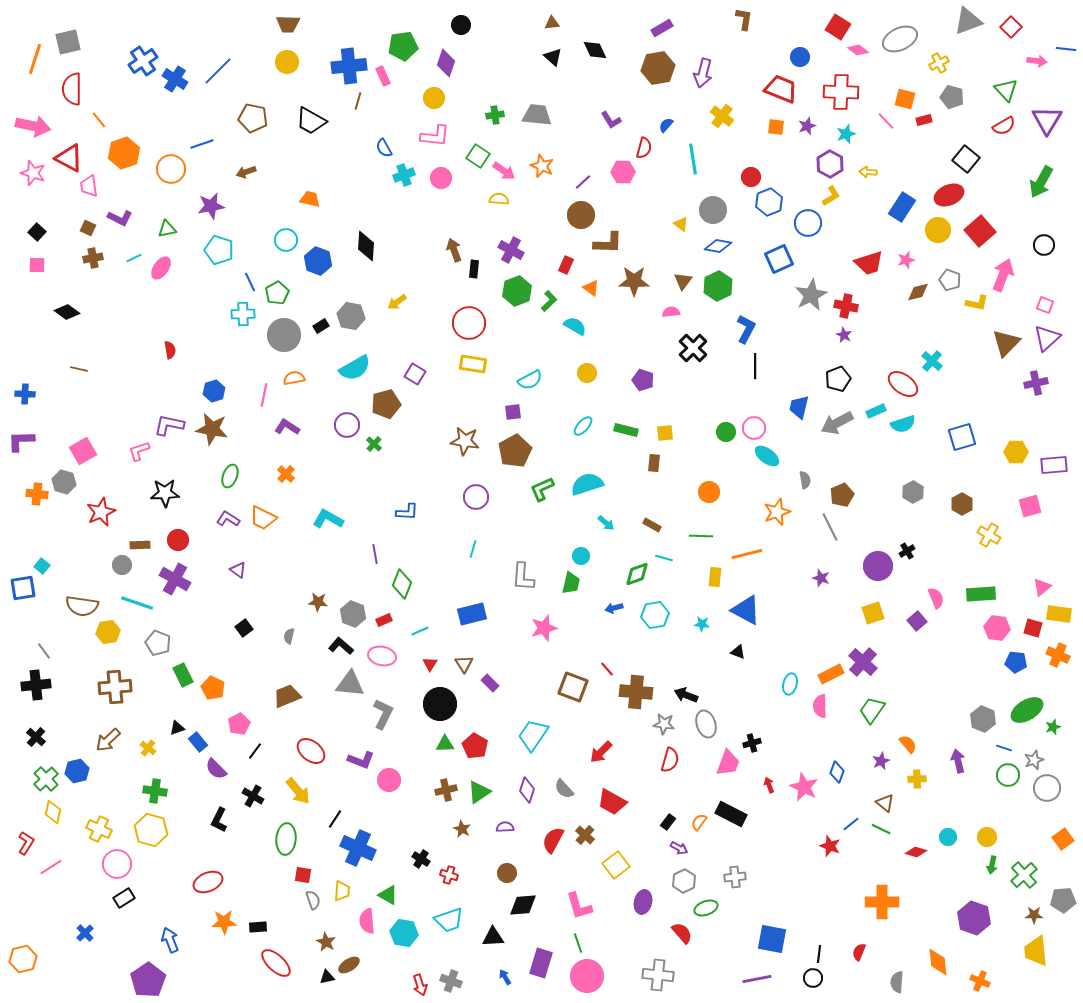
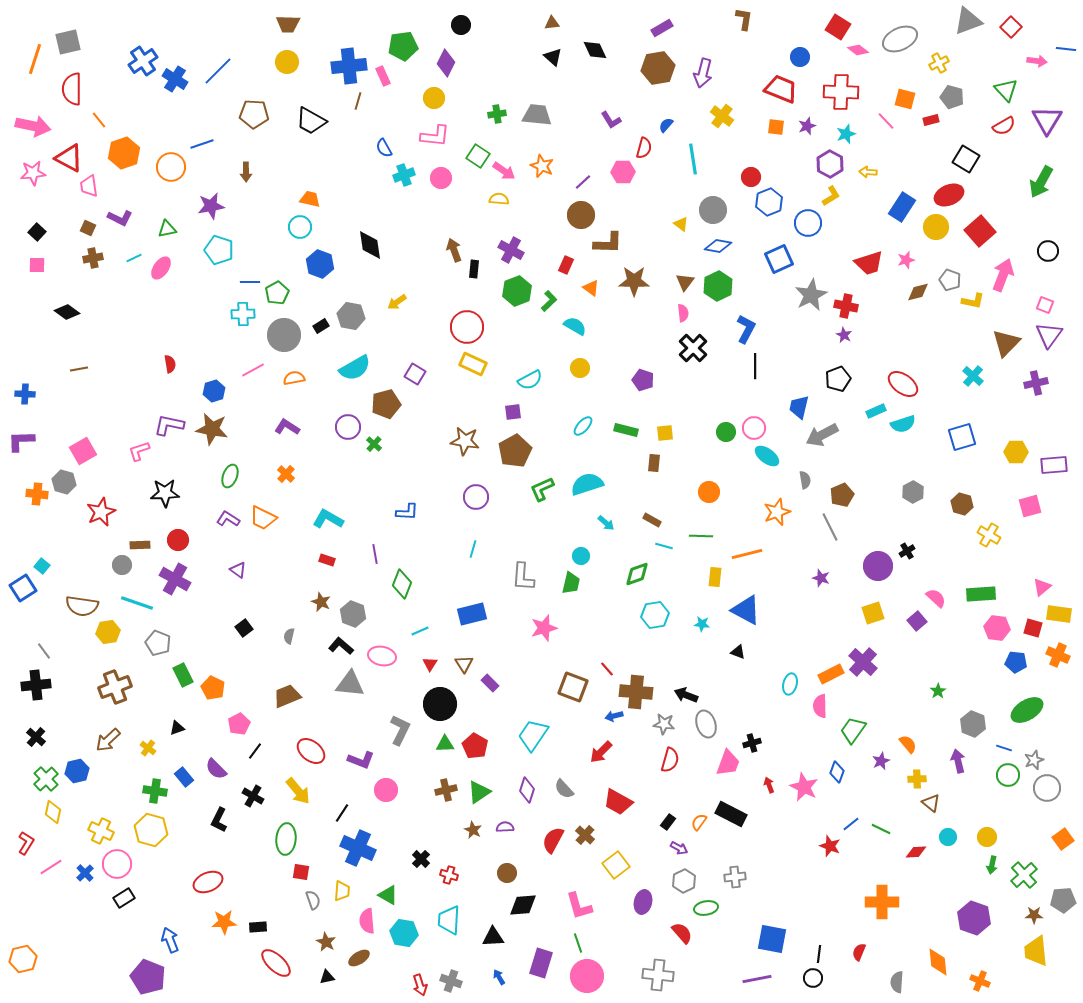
purple diamond at (446, 63): rotated 8 degrees clockwise
green cross at (495, 115): moved 2 px right, 1 px up
brown pentagon at (253, 118): moved 1 px right, 4 px up; rotated 8 degrees counterclockwise
red rectangle at (924, 120): moved 7 px right
black square at (966, 159): rotated 8 degrees counterclockwise
orange circle at (171, 169): moved 2 px up
brown arrow at (246, 172): rotated 72 degrees counterclockwise
pink star at (33, 173): rotated 25 degrees counterclockwise
yellow circle at (938, 230): moved 2 px left, 3 px up
cyan circle at (286, 240): moved 14 px right, 13 px up
black circle at (1044, 245): moved 4 px right, 6 px down
black diamond at (366, 246): moved 4 px right, 1 px up; rotated 12 degrees counterclockwise
blue hexagon at (318, 261): moved 2 px right, 3 px down
brown triangle at (683, 281): moved 2 px right, 1 px down
blue line at (250, 282): rotated 66 degrees counterclockwise
yellow L-shape at (977, 303): moved 4 px left, 2 px up
pink semicircle at (671, 312): moved 12 px right, 1 px down; rotated 90 degrees clockwise
red circle at (469, 323): moved 2 px left, 4 px down
purple triangle at (1047, 338): moved 2 px right, 3 px up; rotated 12 degrees counterclockwise
red semicircle at (170, 350): moved 14 px down
cyan cross at (932, 361): moved 41 px right, 15 px down
yellow rectangle at (473, 364): rotated 16 degrees clockwise
brown line at (79, 369): rotated 24 degrees counterclockwise
yellow circle at (587, 373): moved 7 px left, 5 px up
pink line at (264, 395): moved 11 px left, 25 px up; rotated 50 degrees clockwise
gray arrow at (837, 423): moved 15 px left, 12 px down
purple circle at (347, 425): moved 1 px right, 2 px down
brown hexagon at (962, 504): rotated 15 degrees counterclockwise
brown rectangle at (652, 525): moved 5 px up
cyan line at (664, 558): moved 12 px up
blue square at (23, 588): rotated 24 degrees counterclockwise
pink semicircle at (936, 598): rotated 25 degrees counterclockwise
brown star at (318, 602): moved 3 px right; rotated 18 degrees clockwise
blue arrow at (614, 608): moved 108 px down
red rectangle at (384, 620): moved 57 px left, 60 px up; rotated 42 degrees clockwise
brown cross at (115, 687): rotated 16 degrees counterclockwise
green trapezoid at (872, 710): moved 19 px left, 20 px down
gray L-shape at (383, 714): moved 17 px right, 16 px down
gray hexagon at (983, 719): moved 10 px left, 5 px down
green star at (1053, 727): moved 115 px left, 36 px up; rotated 14 degrees counterclockwise
blue rectangle at (198, 742): moved 14 px left, 35 px down
pink circle at (389, 780): moved 3 px left, 10 px down
red trapezoid at (612, 802): moved 6 px right
brown triangle at (885, 803): moved 46 px right
black line at (335, 819): moved 7 px right, 6 px up
yellow cross at (99, 829): moved 2 px right, 2 px down
brown star at (462, 829): moved 11 px right, 1 px down
red diamond at (916, 852): rotated 20 degrees counterclockwise
black cross at (421, 859): rotated 12 degrees clockwise
red square at (303, 875): moved 2 px left, 3 px up
green ellipse at (706, 908): rotated 10 degrees clockwise
cyan trapezoid at (449, 920): rotated 112 degrees clockwise
blue cross at (85, 933): moved 60 px up
brown ellipse at (349, 965): moved 10 px right, 7 px up
blue arrow at (505, 977): moved 6 px left
purple pentagon at (148, 980): moved 3 px up; rotated 16 degrees counterclockwise
